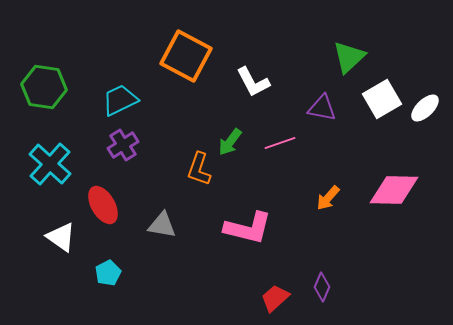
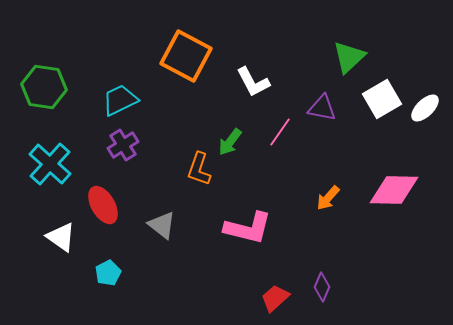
pink line: moved 11 px up; rotated 36 degrees counterclockwise
gray triangle: rotated 28 degrees clockwise
